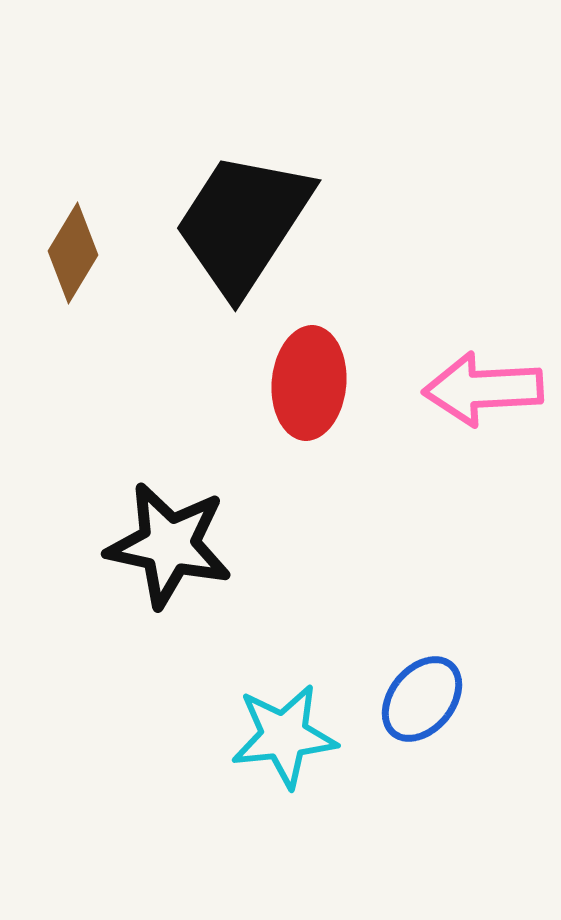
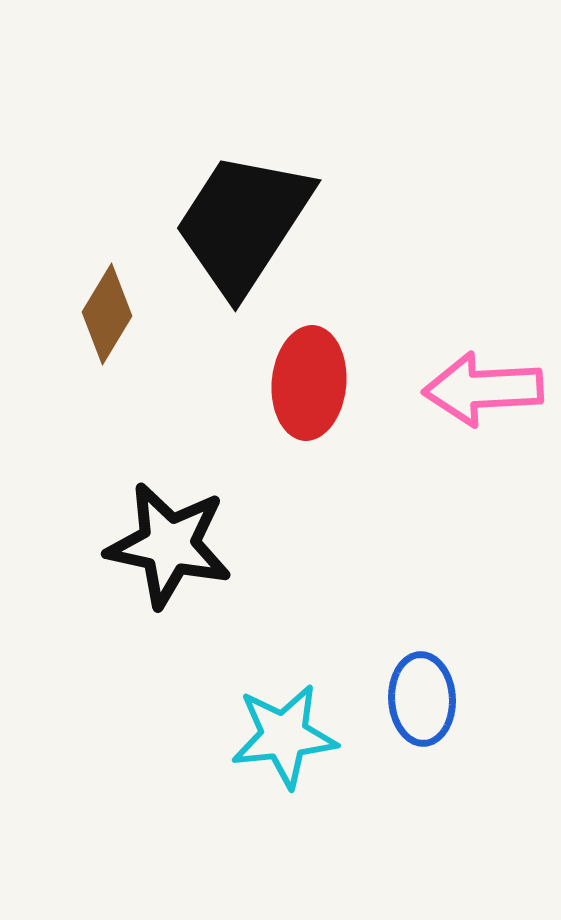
brown diamond: moved 34 px right, 61 px down
blue ellipse: rotated 42 degrees counterclockwise
